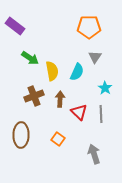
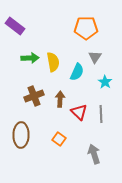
orange pentagon: moved 3 px left, 1 px down
green arrow: rotated 36 degrees counterclockwise
yellow semicircle: moved 1 px right, 9 px up
cyan star: moved 6 px up
orange square: moved 1 px right
